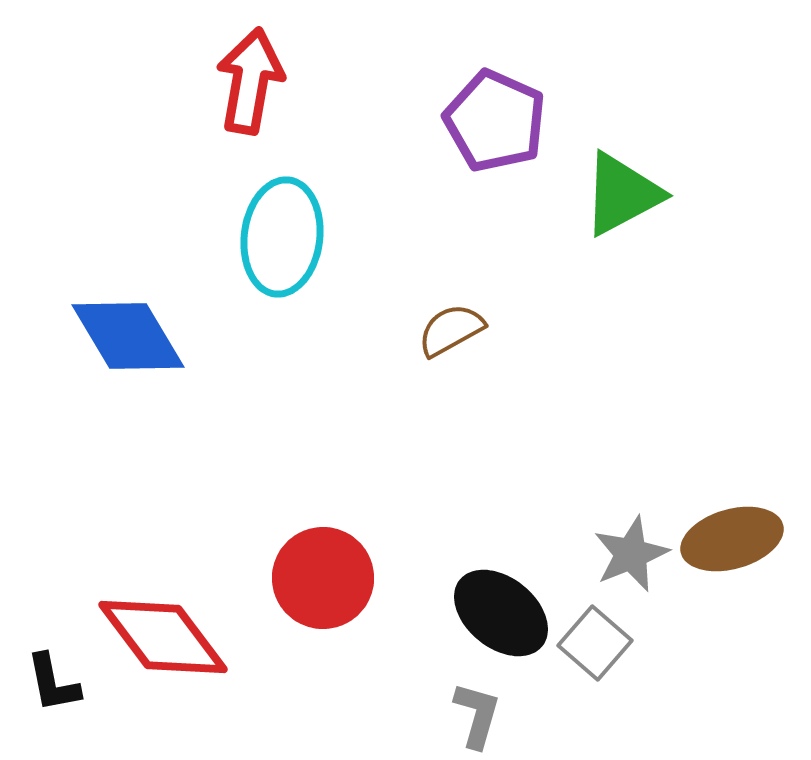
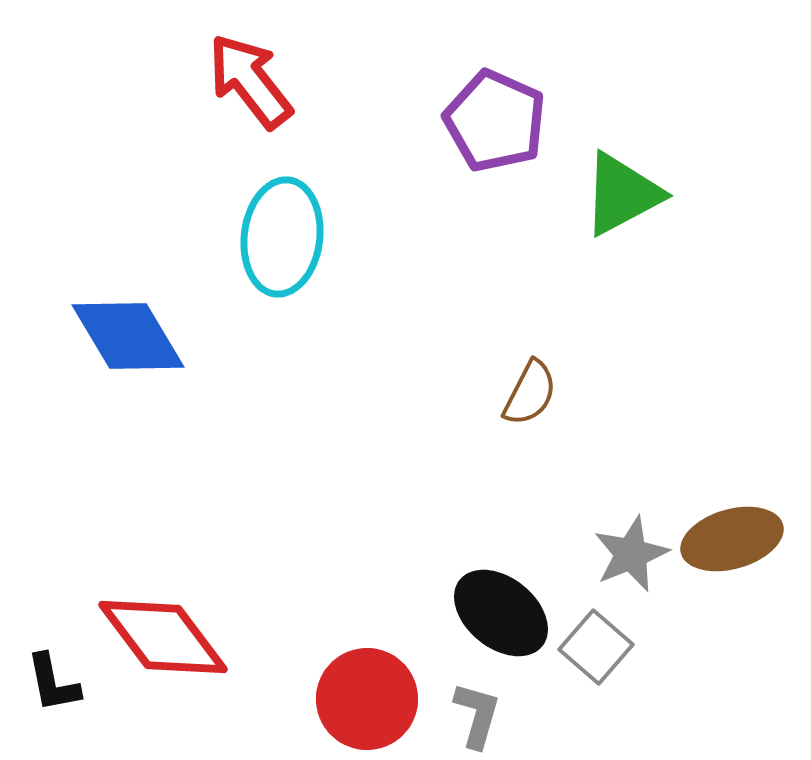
red arrow: rotated 48 degrees counterclockwise
brown semicircle: moved 79 px right, 63 px down; rotated 146 degrees clockwise
red circle: moved 44 px right, 121 px down
gray square: moved 1 px right, 4 px down
